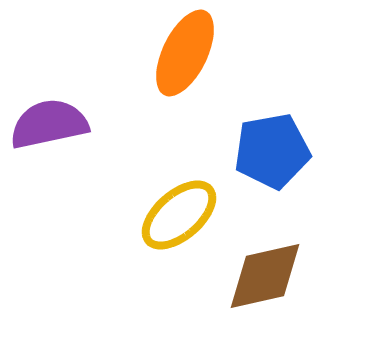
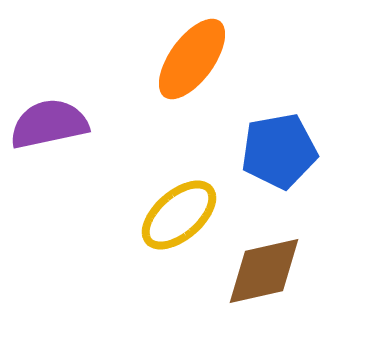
orange ellipse: moved 7 px right, 6 px down; rotated 10 degrees clockwise
blue pentagon: moved 7 px right
brown diamond: moved 1 px left, 5 px up
